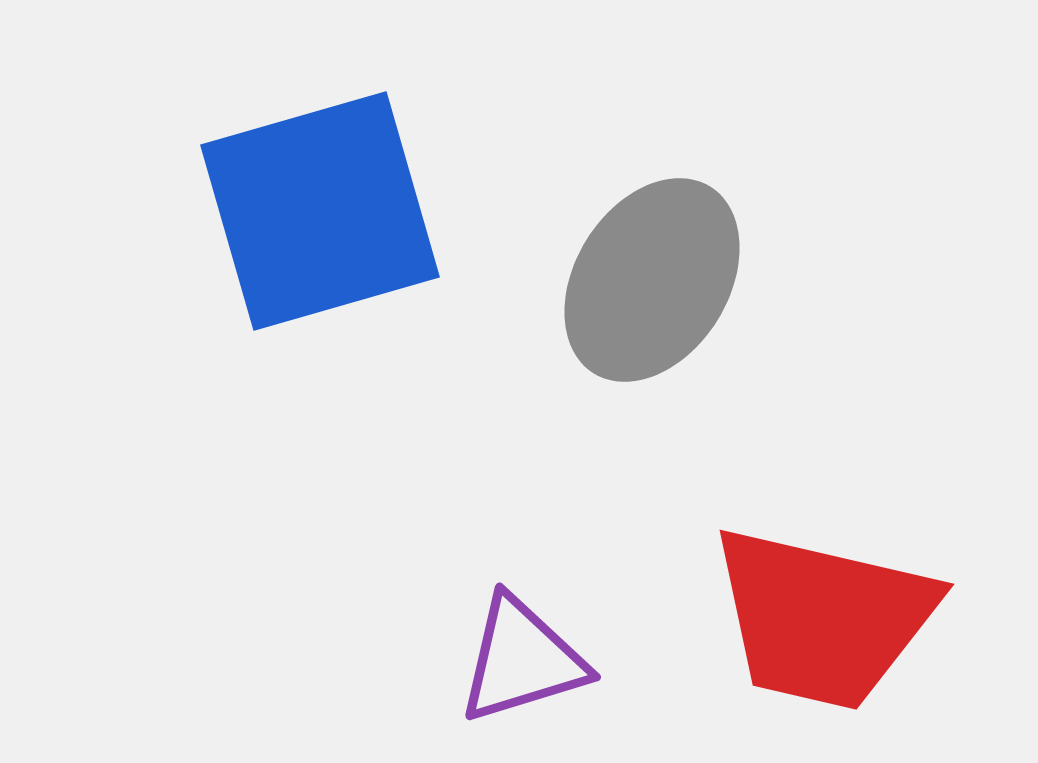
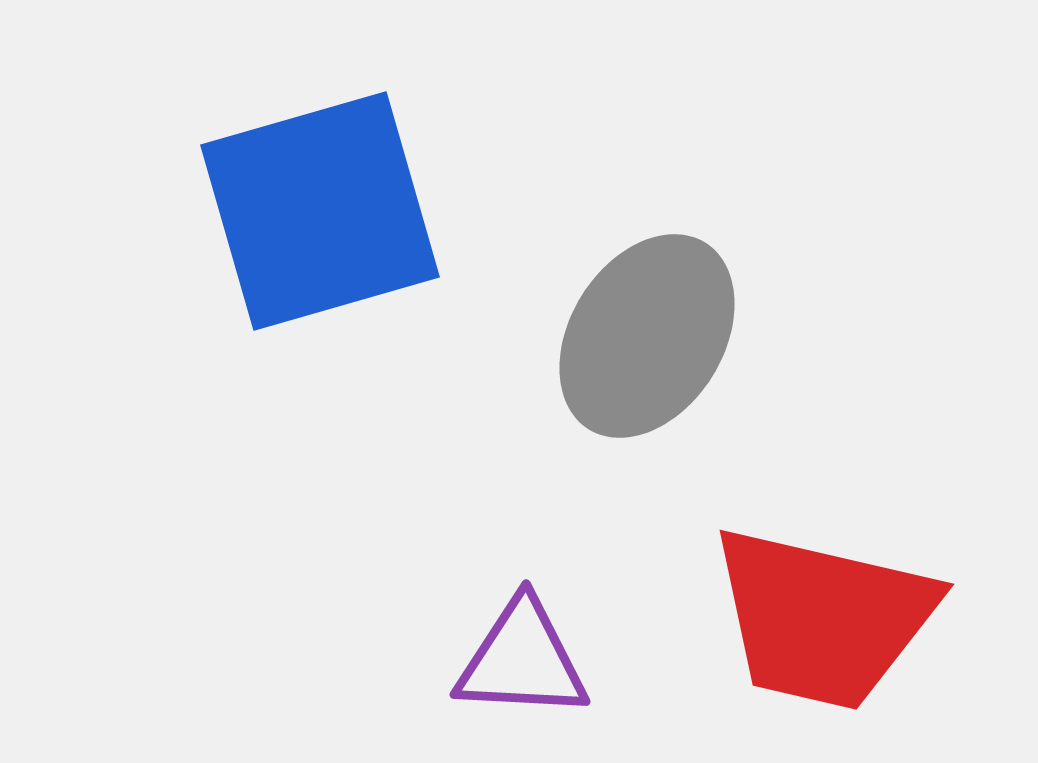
gray ellipse: moved 5 px left, 56 px down
purple triangle: rotated 20 degrees clockwise
